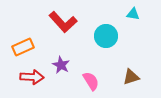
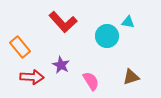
cyan triangle: moved 5 px left, 8 px down
cyan circle: moved 1 px right
orange rectangle: moved 3 px left; rotated 75 degrees clockwise
